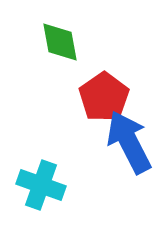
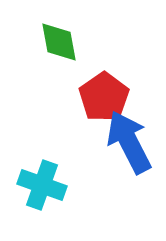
green diamond: moved 1 px left
cyan cross: moved 1 px right
